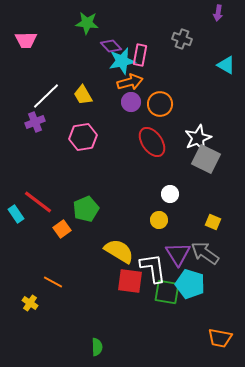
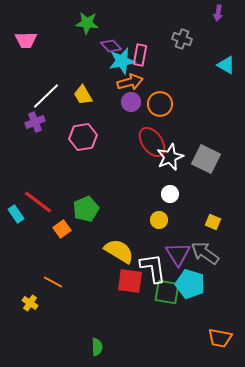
white star: moved 28 px left, 19 px down
